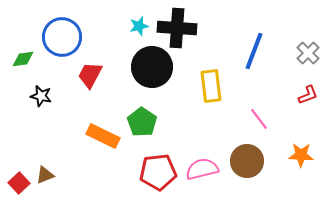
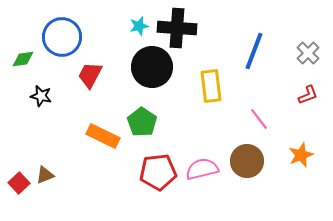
orange star: rotated 25 degrees counterclockwise
